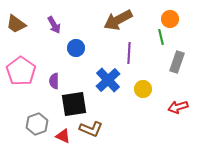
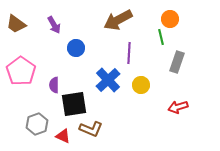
purple semicircle: moved 4 px down
yellow circle: moved 2 px left, 4 px up
